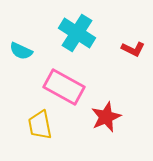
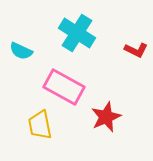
red L-shape: moved 3 px right, 1 px down
